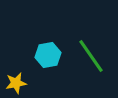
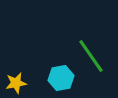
cyan hexagon: moved 13 px right, 23 px down
